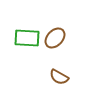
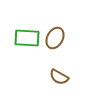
brown ellipse: rotated 15 degrees counterclockwise
